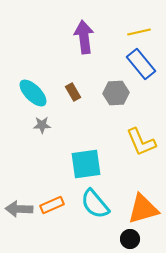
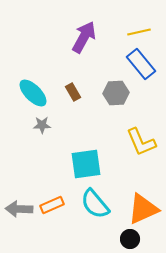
purple arrow: rotated 36 degrees clockwise
orange triangle: rotated 8 degrees counterclockwise
